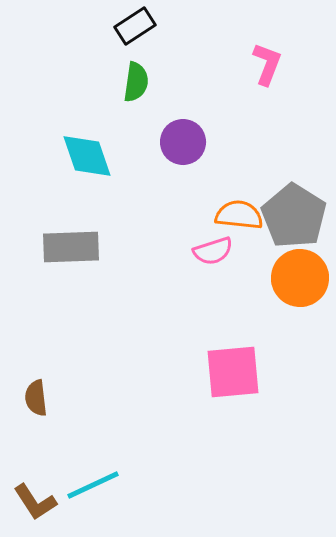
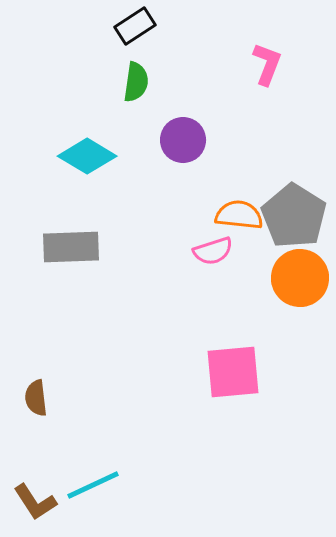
purple circle: moved 2 px up
cyan diamond: rotated 40 degrees counterclockwise
